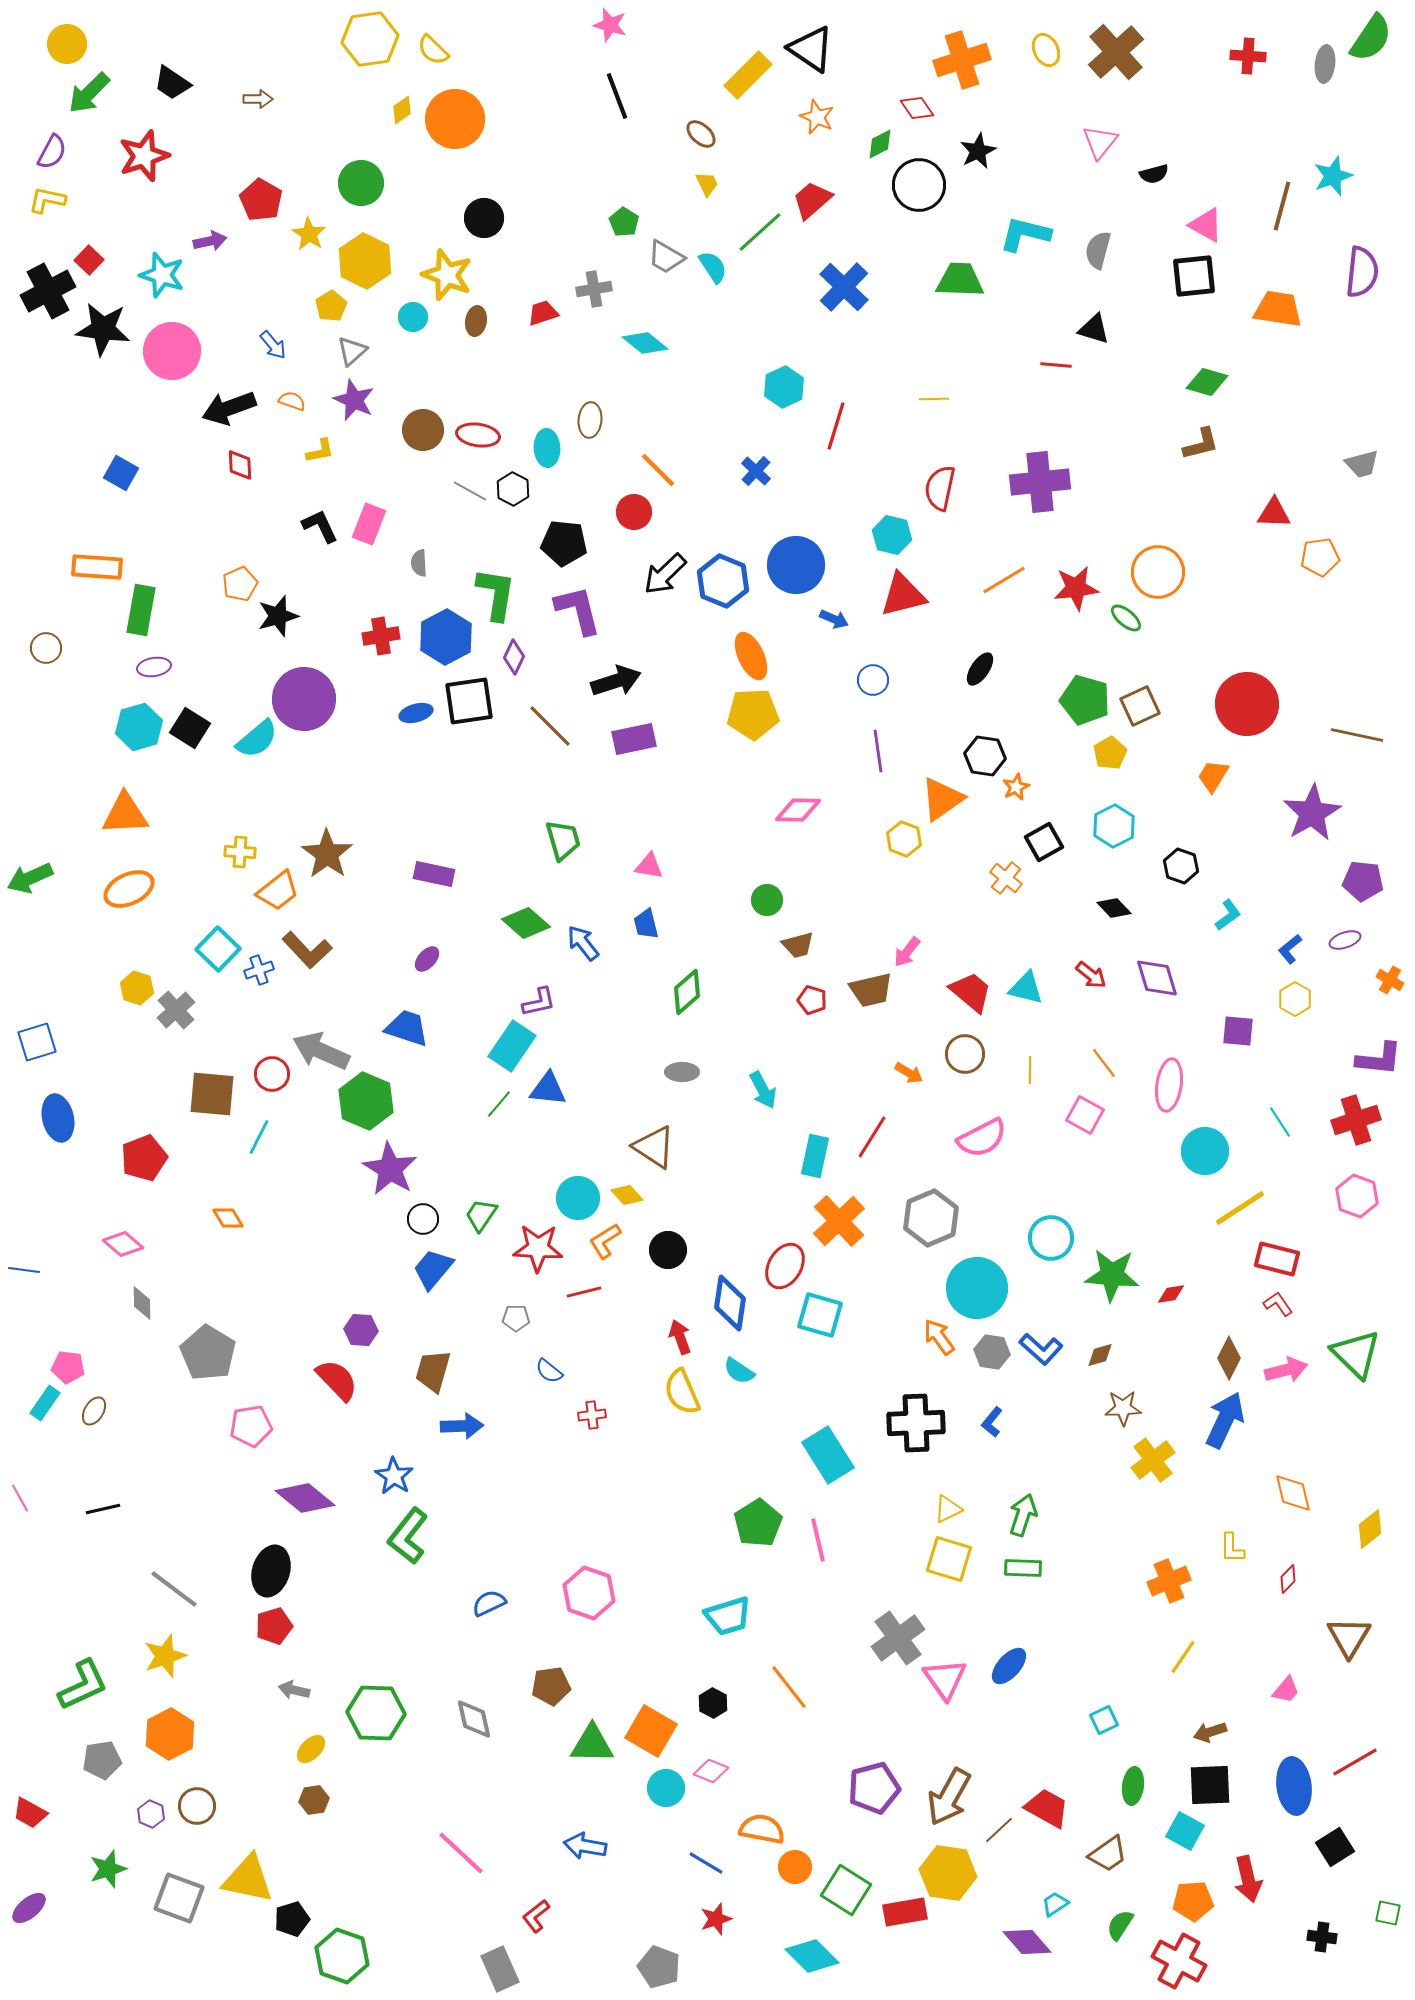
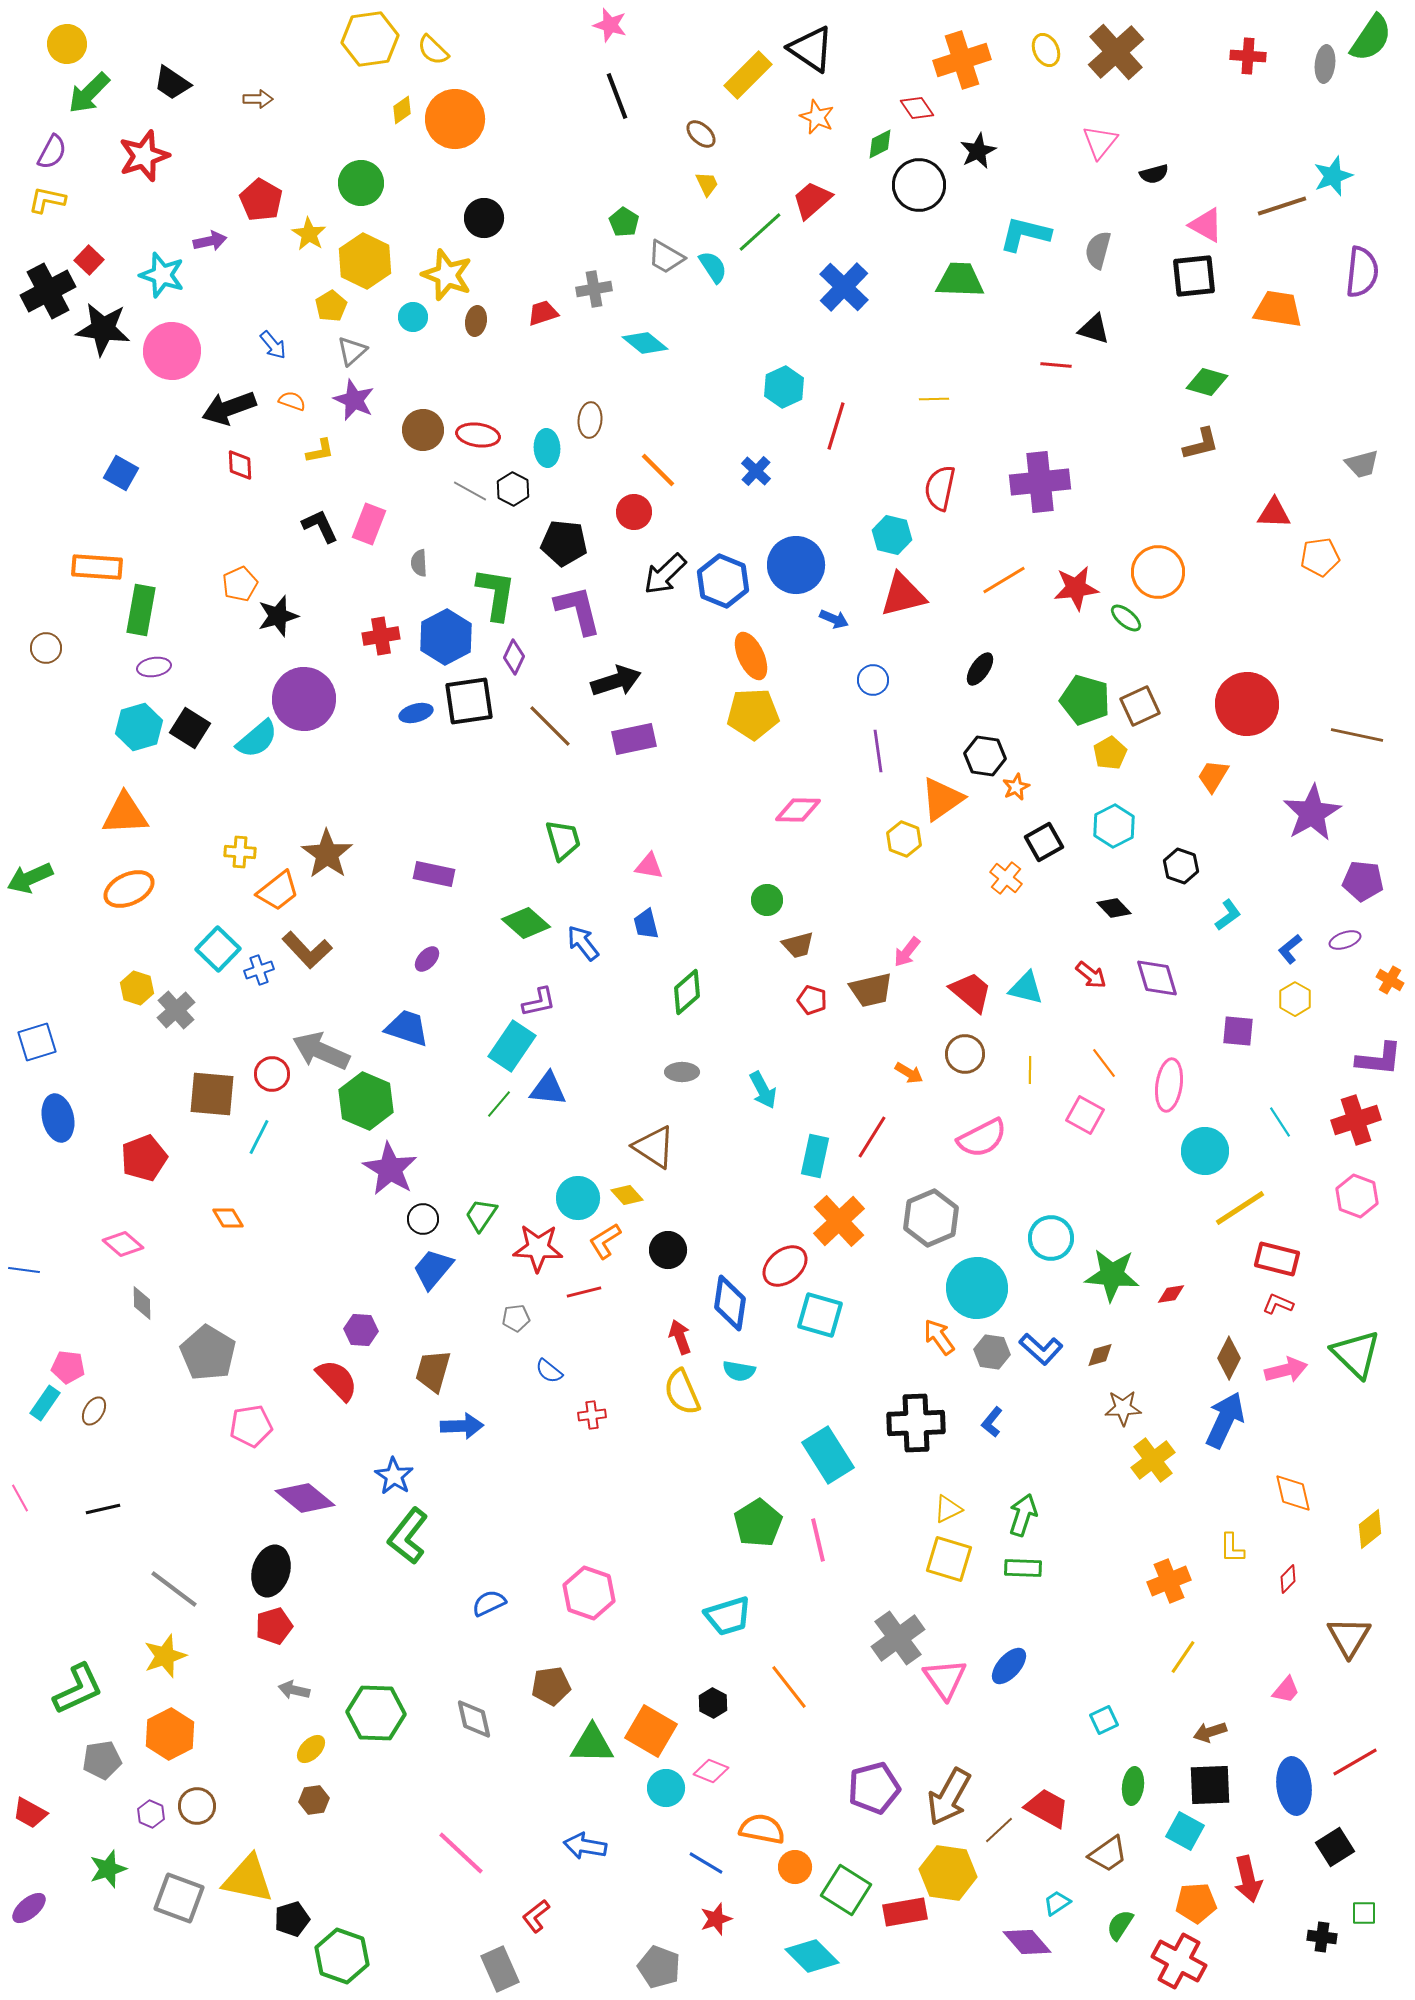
brown line at (1282, 206): rotated 57 degrees clockwise
red ellipse at (785, 1266): rotated 21 degrees clockwise
red L-shape at (1278, 1304): rotated 32 degrees counterclockwise
gray pentagon at (516, 1318): rotated 8 degrees counterclockwise
cyan semicircle at (739, 1371): rotated 24 degrees counterclockwise
green L-shape at (83, 1685): moved 5 px left, 4 px down
orange pentagon at (1193, 1901): moved 3 px right, 2 px down
cyan trapezoid at (1055, 1904): moved 2 px right, 1 px up
green square at (1388, 1913): moved 24 px left; rotated 12 degrees counterclockwise
